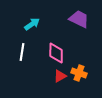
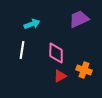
purple trapezoid: rotated 50 degrees counterclockwise
cyan arrow: rotated 14 degrees clockwise
white line: moved 2 px up
orange cross: moved 5 px right, 3 px up
